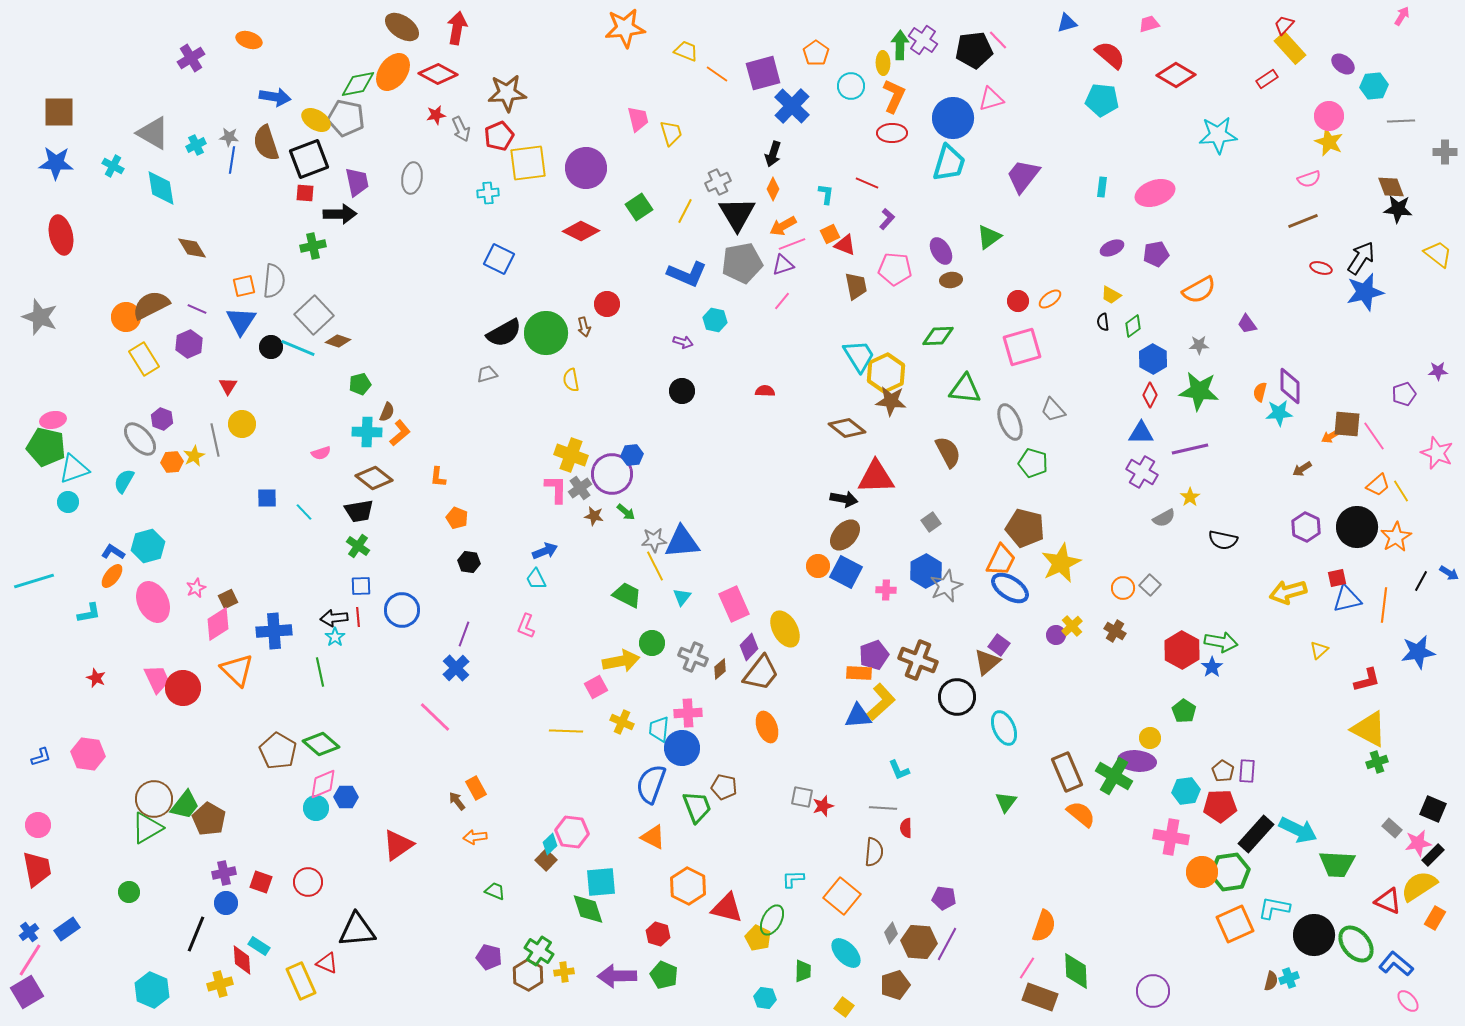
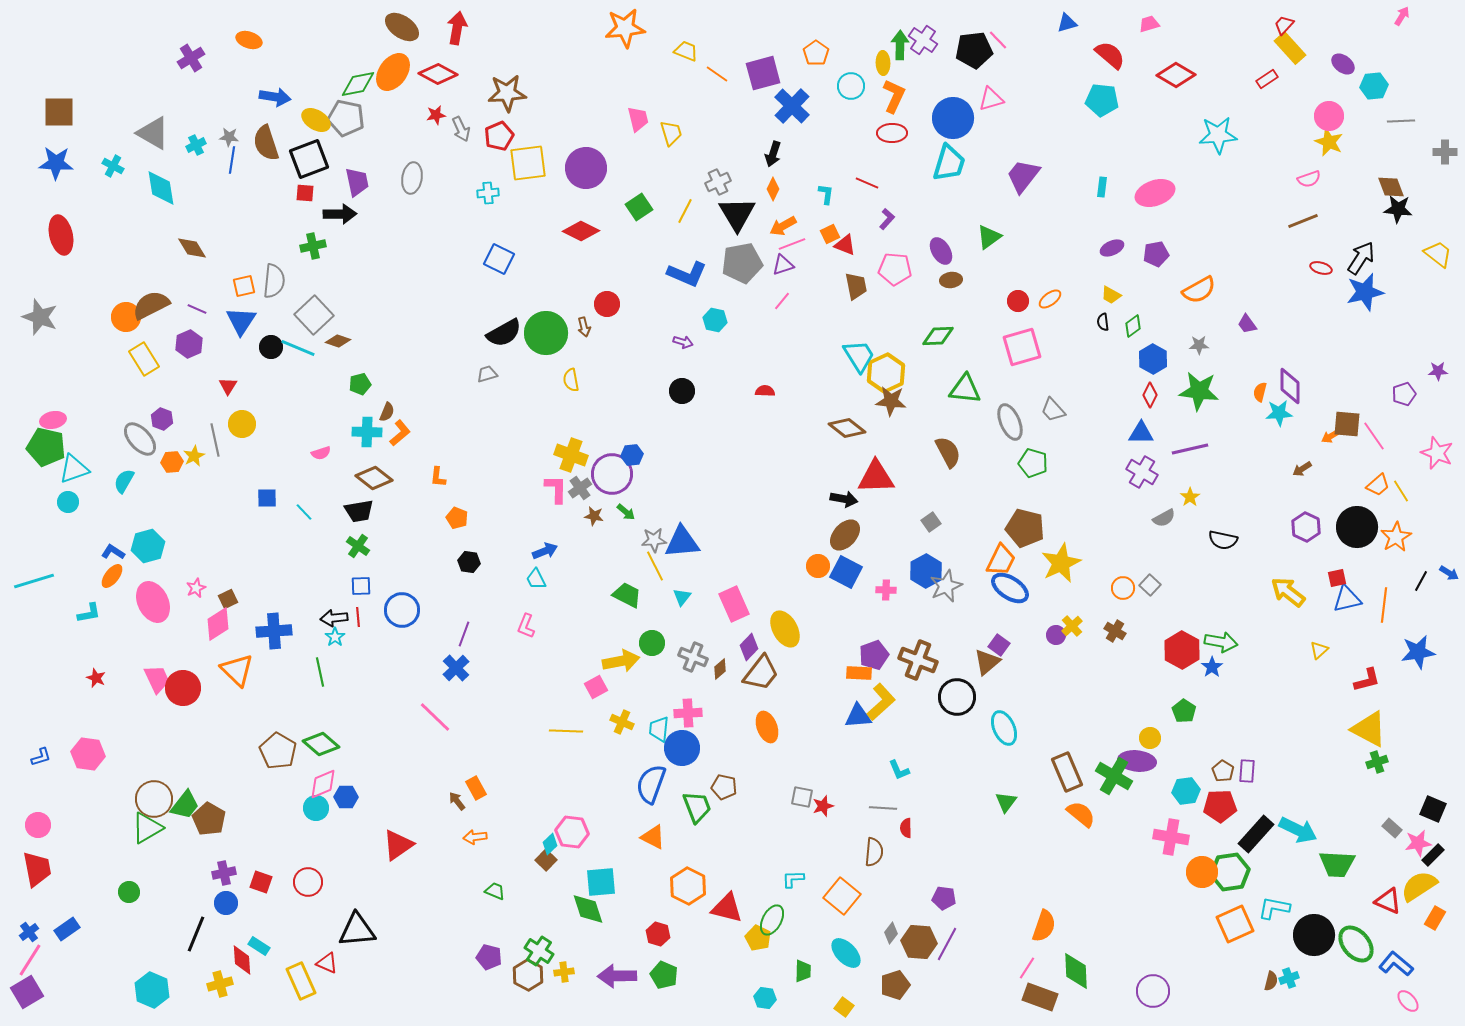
yellow arrow at (1288, 592): rotated 54 degrees clockwise
